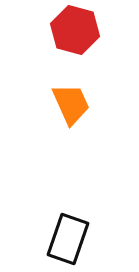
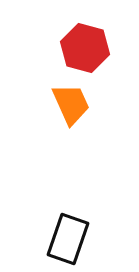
red hexagon: moved 10 px right, 18 px down
